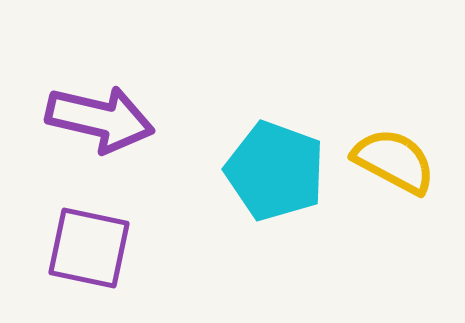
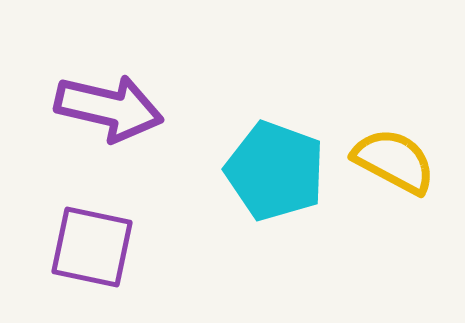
purple arrow: moved 9 px right, 11 px up
purple square: moved 3 px right, 1 px up
